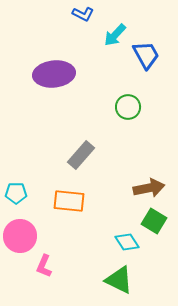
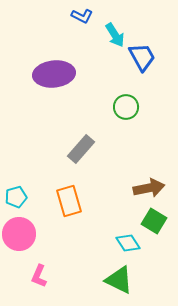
blue L-shape: moved 1 px left, 2 px down
cyan arrow: rotated 75 degrees counterclockwise
blue trapezoid: moved 4 px left, 2 px down
green circle: moved 2 px left
gray rectangle: moved 6 px up
cyan pentagon: moved 4 px down; rotated 15 degrees counterclockwise
orange rectangle: rotated 68 degrees clockwise
pink circle: moved 1 px left, 2 px up
cyan diamond: moved 1 px right, 1 px down
pink L-shape: moved 5 px left, 10 px down
